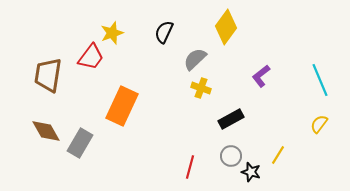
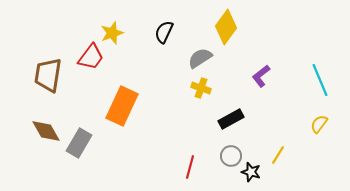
gray semicircle: moved 5 px right, 1 px up; rotated 10 degrees clockwise
gray rectangle: moved 1 px left
